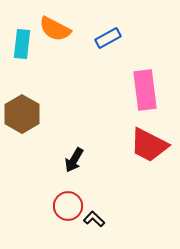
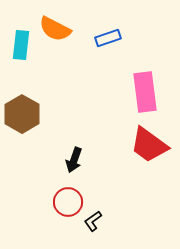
blue rectangle: rotated 10 degrees clockwise
cyan rectangle: moved 1 px left, 1 px down
pink rectangle: moved 2 px down
red trapezoid: rotated 9 degrees clockwise
black arrow: rotated 10 degrees counterclockwise
red circle: moved 4 px up
black L-shape: moved 1 px left, 2 px down; rotated 80 degrees counterclockwise
